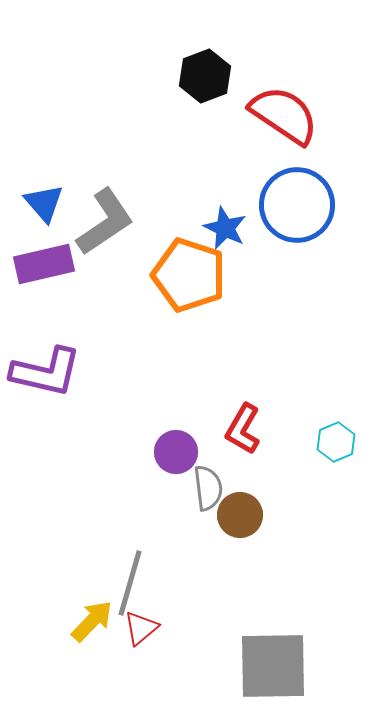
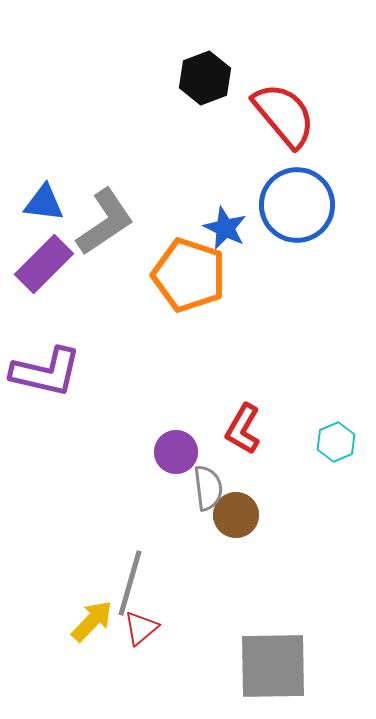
black hexagon: moved 2 px down
red semicircle: rotated 16 degrees clockwise
blue triangle: rotated 42 degrees counterclockwise
purple rectangle: rotated 32 degrees counterclockwise
brown circle: moved 4 px left
